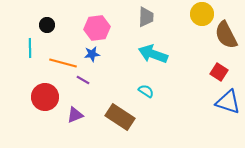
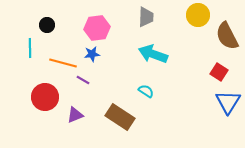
yellow circle: moved 4 px left, 1 px down
brown semicircle: moved 1 px right, 1 px down
blue triangle: rotated 44 degrees clockwise
